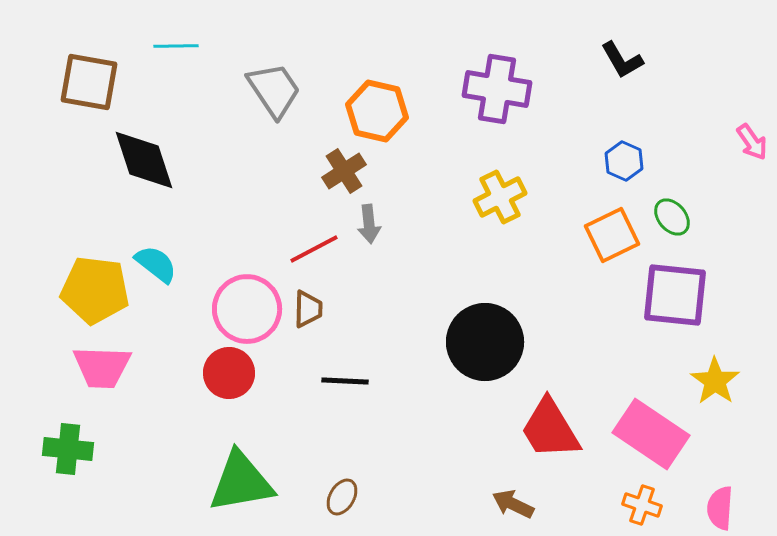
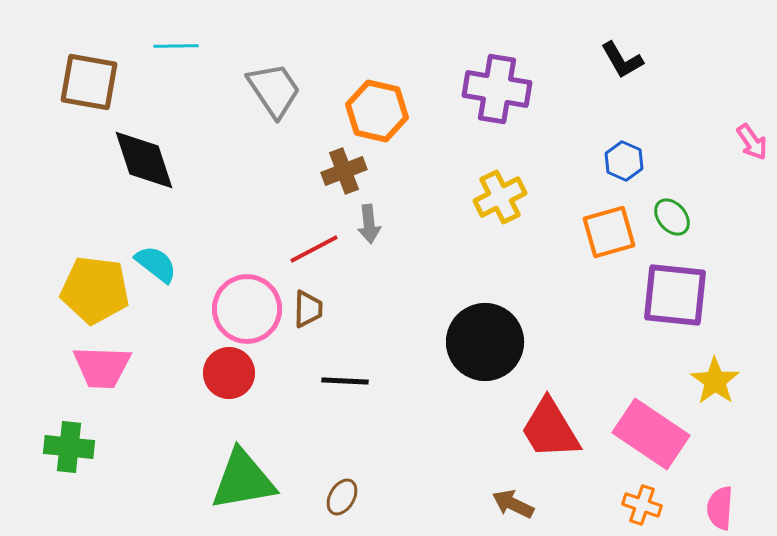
brown cross: rotated 12 degrees clockwise
orange square: moved 3 px left, 3 px up; rotated 10 degrees clockwise
green cross: moved 1 px right, 2 px up
green triangle: moved 2 px right, 2 px up
